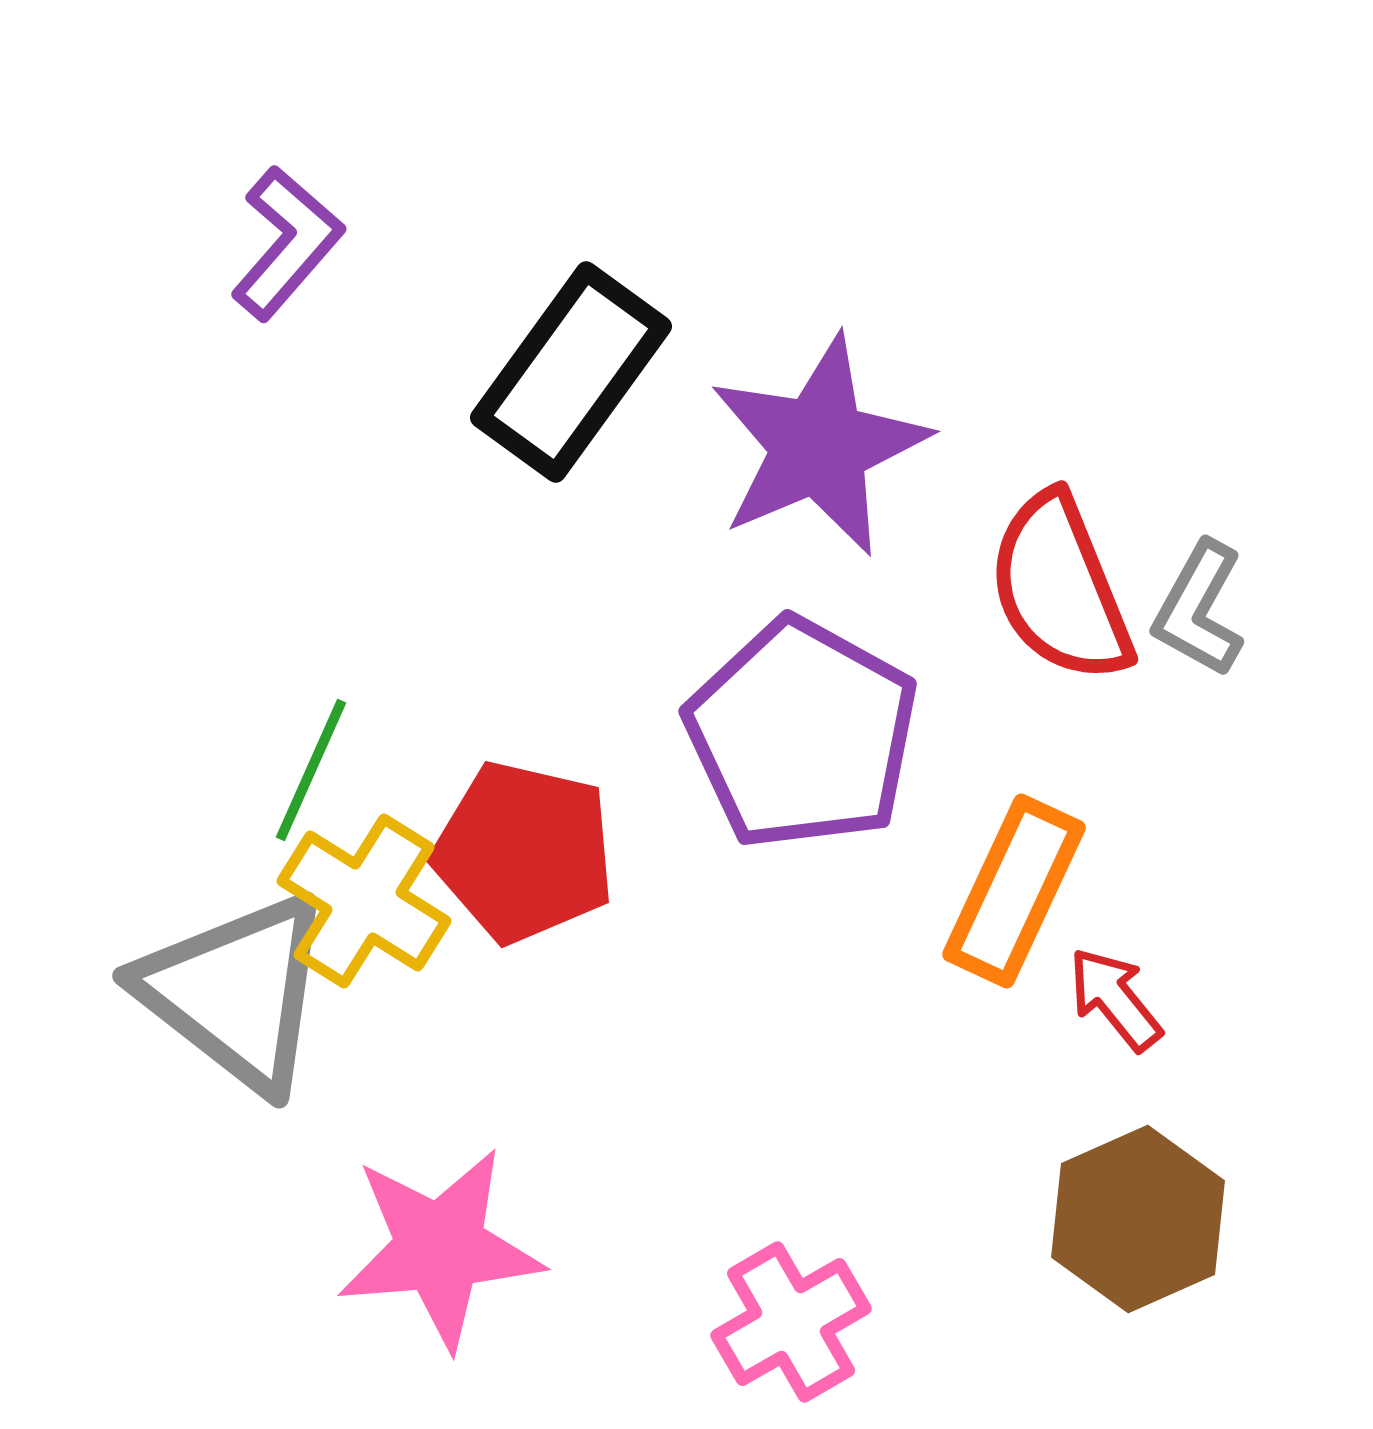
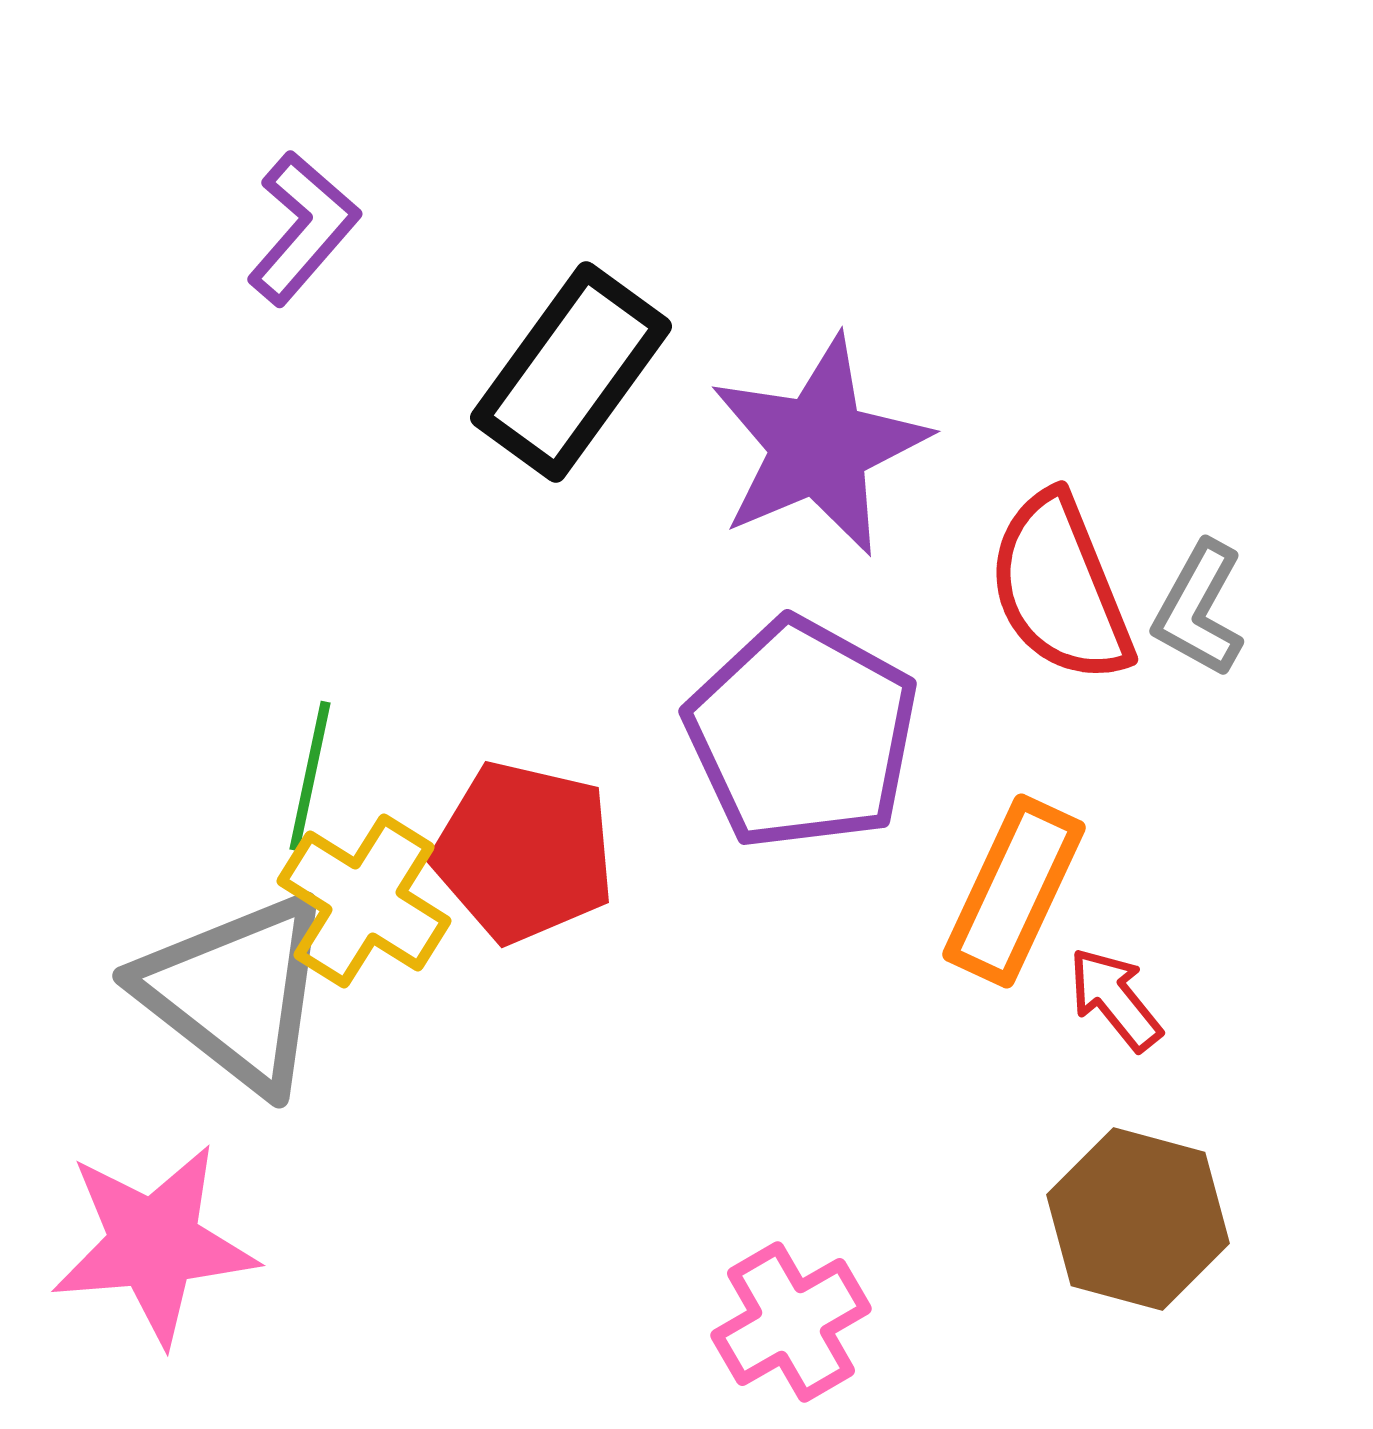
purple L-shape: moved 16 px right, 15 px up
green line: moved 1 px left, 6 px down; rotated 12 degrees counterclockwise
brown hexagon: rotated 21 degrees counterclockwise
pink star: moved 286 px left, 4 px up
